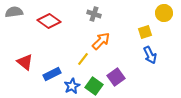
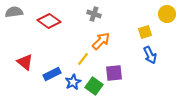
yellow circle: moved 3 px right, 1 px down
purple square: moved 2 px left, 4 px up; rotated 30 degrees clockwise
blue star: moved 1 px right, 4 px up
